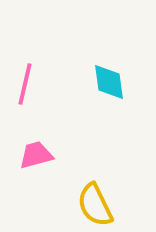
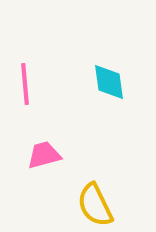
pink line: rotated 18 degrees counterclockwise
pink trapezoid: moved 8 px right
